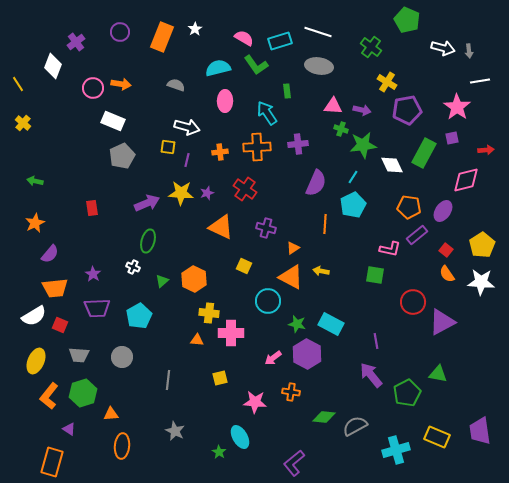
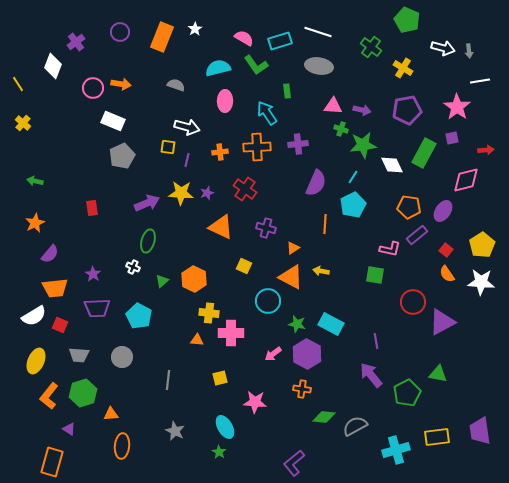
yellow cross at (387, 82): moved 16 px right, 14 px up
cyan pentagon at (139, 316): rotated 15 degrees counterclockwise
pink arrow at (273, 358): moved 4 px up
orange cross at (291, 392): moved 11 px right, 3 px up
cyan ellipse at (240, 437): moved 15 px left, 10 px up
yellow rectangle at (437, 437): rotated 30 degrees counterclockwise
